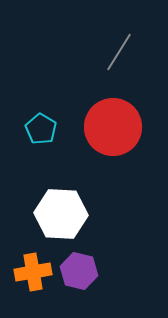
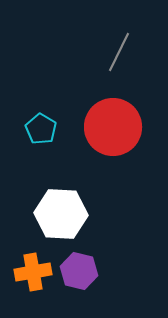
gray line: rotated 6 degrees counterclockwise
